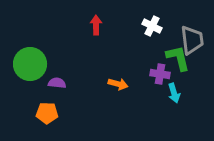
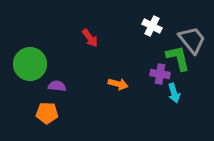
red arrow: moved 6 px left, 13 px down; rotated 144 degrees clockwise
gray trapezoid: rotated 32 degrees counterclockwise
purple semicircle: moved 3 px down
